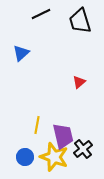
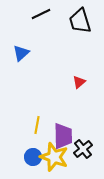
purple trapezoid: rotated 12 degrees clockwise
blue circle: moved 8 px right
